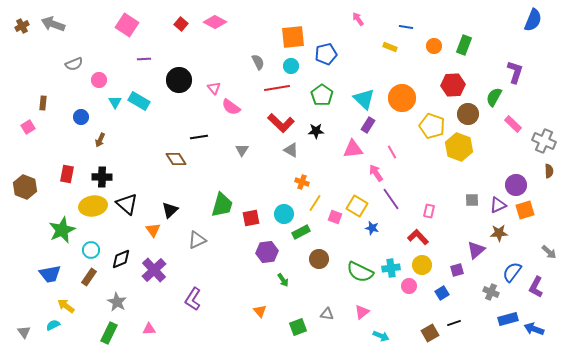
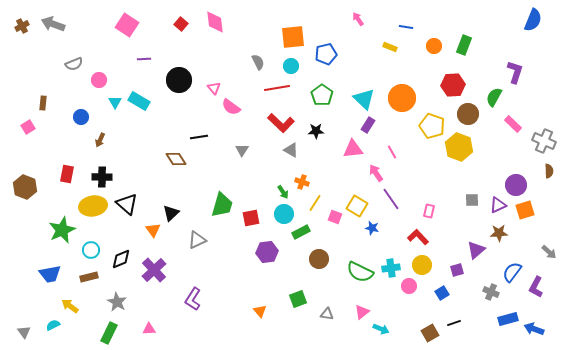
pink diamond at (215, 22): rotated 55 degrees clockwise
black triangle at (170, 210): moved 1 px right, 3 px down
brown rectangle at (89, 277): rotated 42 degrees clockwise
green arrow at (283, 280): moved 88 px up
yellow arrow at (66, 306): moved 4 px right
green square at (298, 327): moved 28 px up
cyan arrow at (381, 336): moved 7 px up
